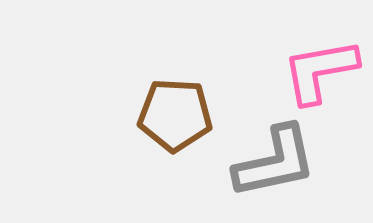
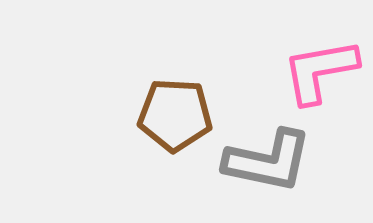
gray L-shape: moved 7 px left, 1 px up; rotated 24 degrees clockwise
